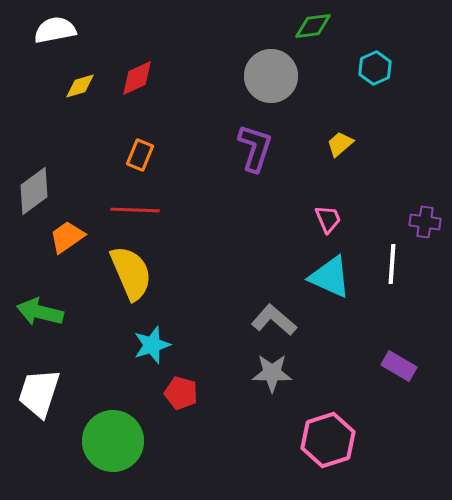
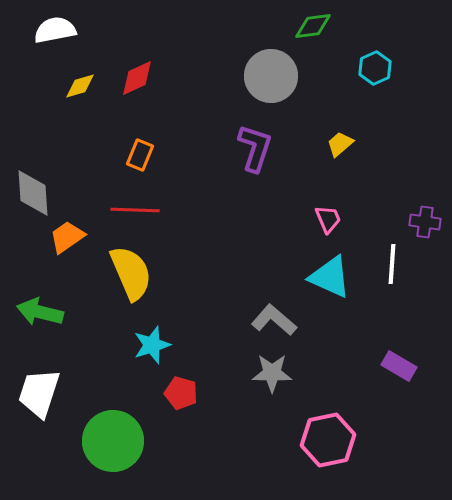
gray diamond: moved 1 px left, 2 px down; rotated 57 degrees counterclockwise
pink hexagon: rotated 6 degrees clockwise
